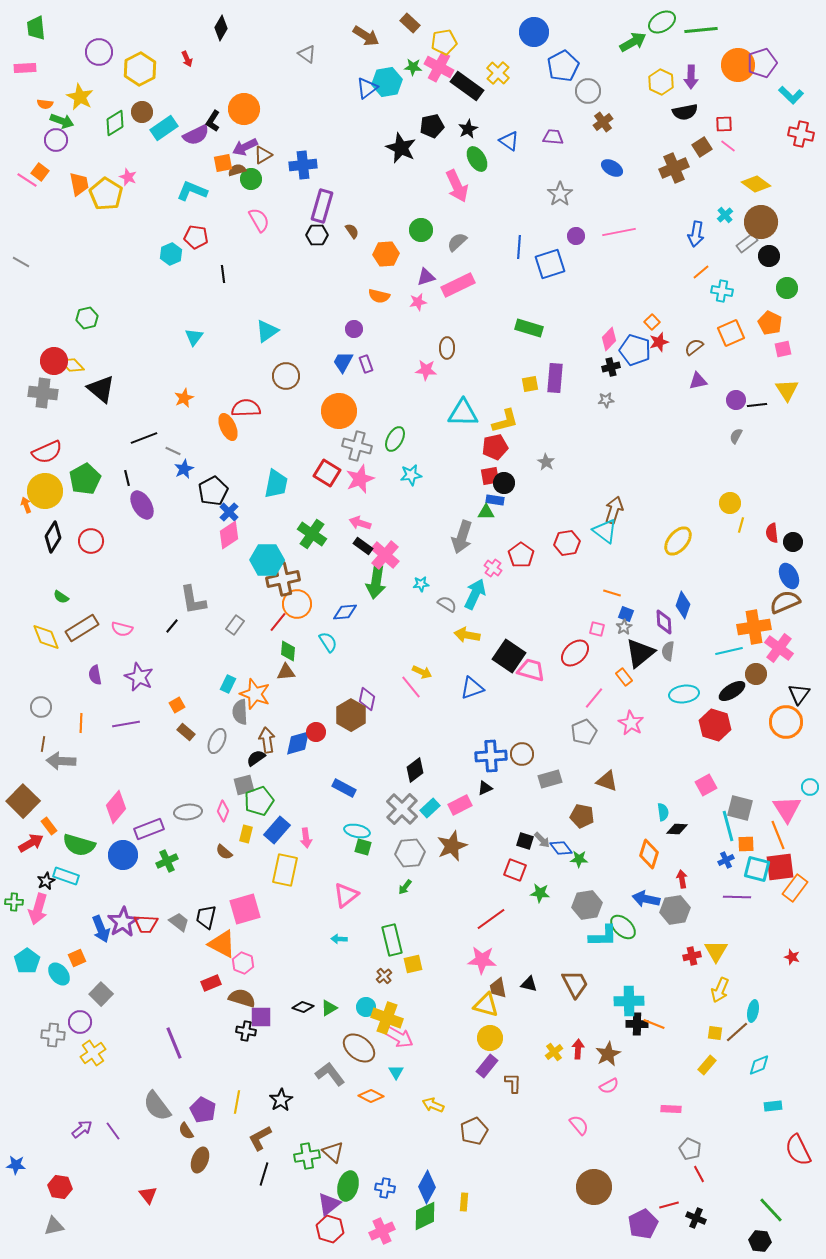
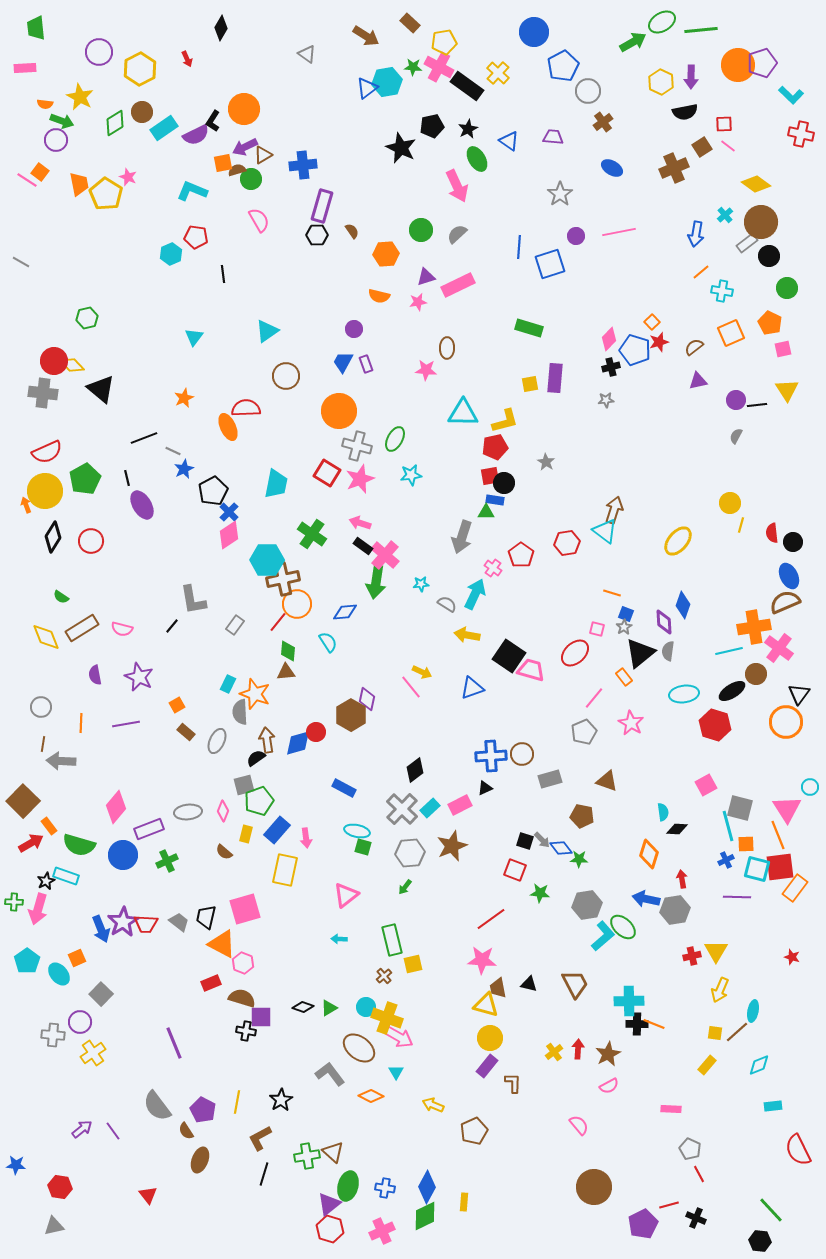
gray semicircle at (457, 242): moved 8 px up
cyan L-shape at (603, 936): rotated 40 degrees counterclockwise
